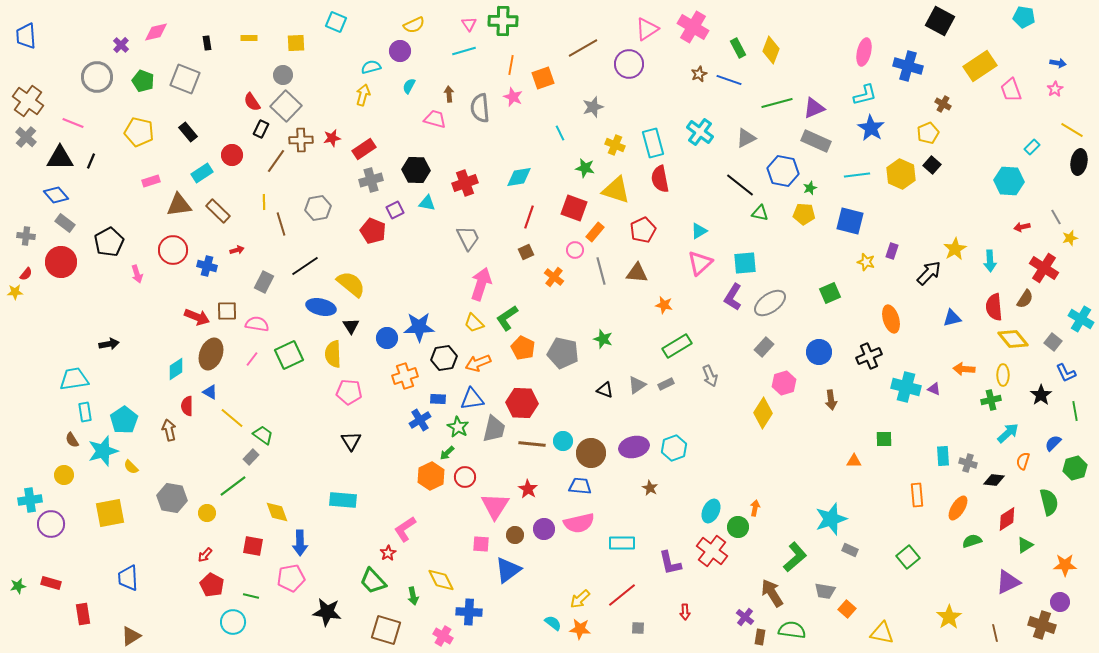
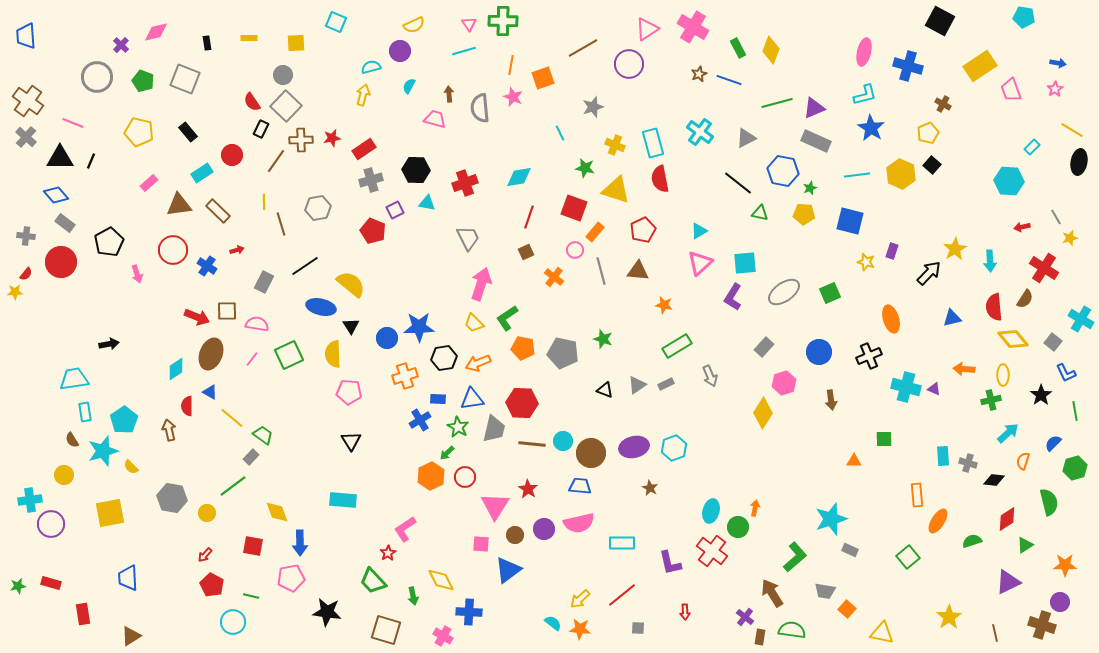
pink rectangle at (151, 181): moved 2 px left, 2 px down; rotated 24 degrees counterclockwise
black line at (740, 185): moved 2 px left, 2 px up
blue cross at (207, 266): rotated 18 degrees clockwise
brown triangle at (637, 273): moved 1 px right, 2 px up
gray ellipse at (770, 303): moved 14 px right, 11 px up
orange pentagon at (523, 348): rotated 15 degrees counterclockwise
orange ellipse at (958, 508): moved 20 px left, 13 px down
cyan ellipse at (711, 511): rotated 10 degrees counterclockwise
